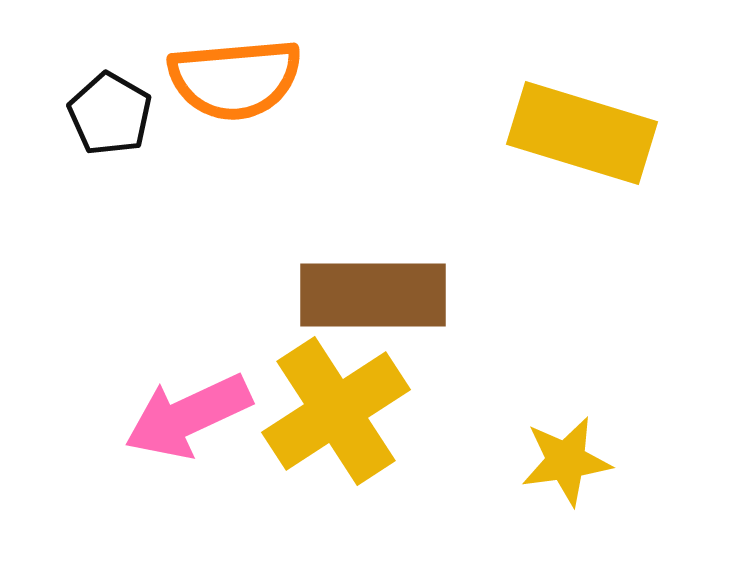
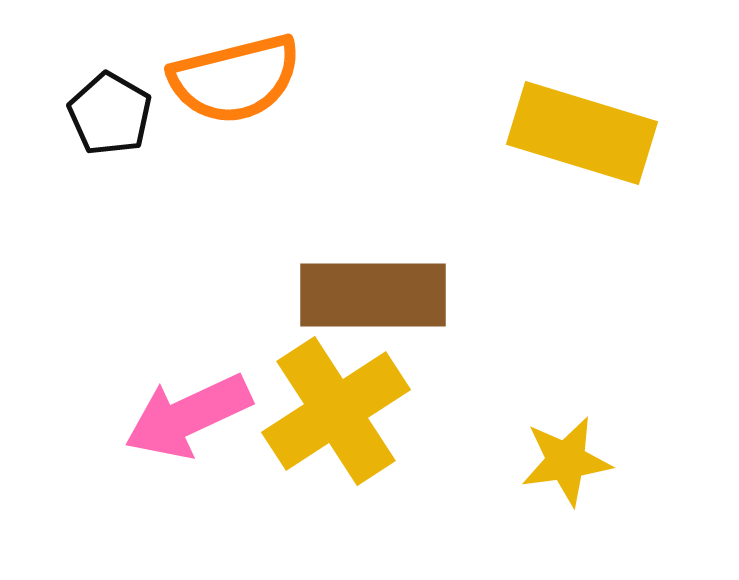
orange semicircle: rotated 9 degrees counterclockwise
